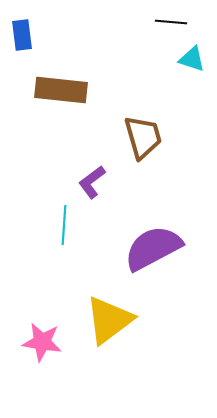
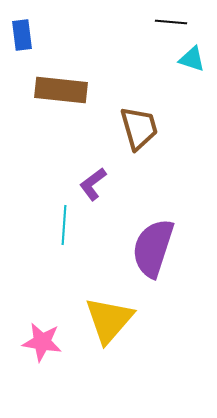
brown trapezoid: moved 4 px left, 9 px up
purple L-shape: moved 1 px right, 2 px down
purple semicircle: rotated 44 degrees counterclockwise
yellow triangle: rotated 12 degrees counterclockwise
